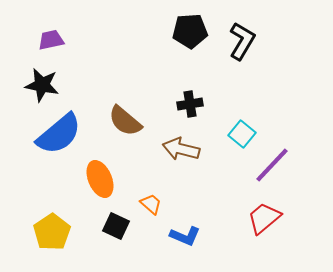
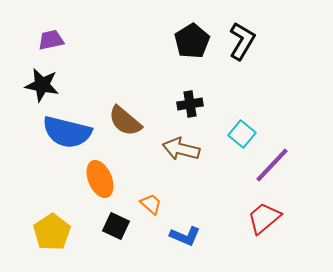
black pentagon: moved 2 px right, 10 px down; rotated 28 degrees counterclockwise
blue semicircle: moved 8 px right, 2 px up; rotated 54 degrees clockwise
